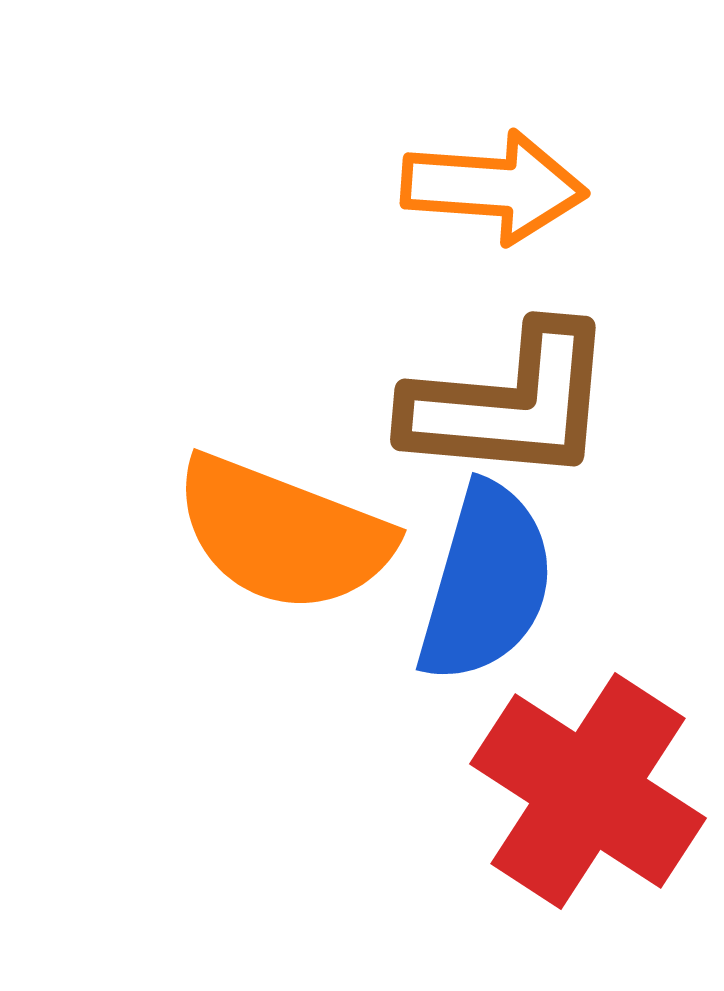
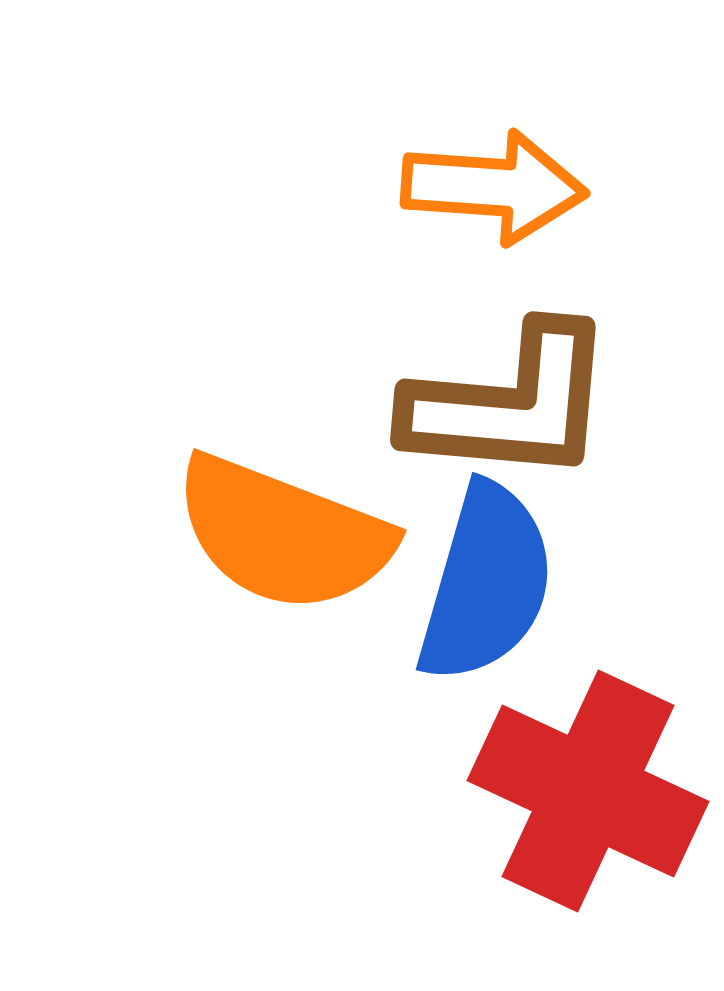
red cross: rotated 8 degrees counterclockwise
